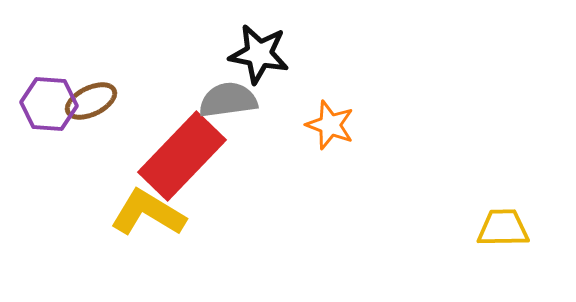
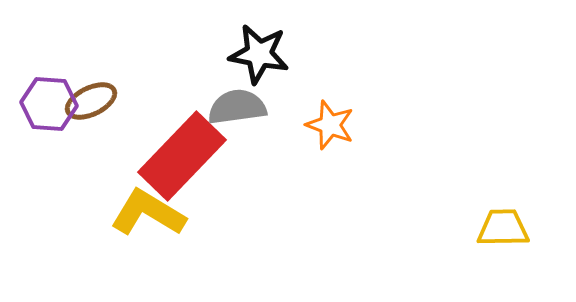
gray semicircle: moved 9 px right, 7 px down
